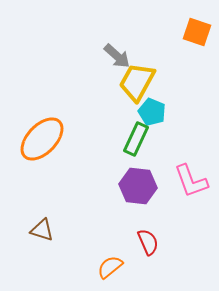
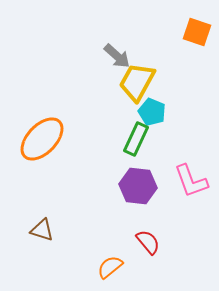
red semicircle: rotated 16 degrees counterclockwise
